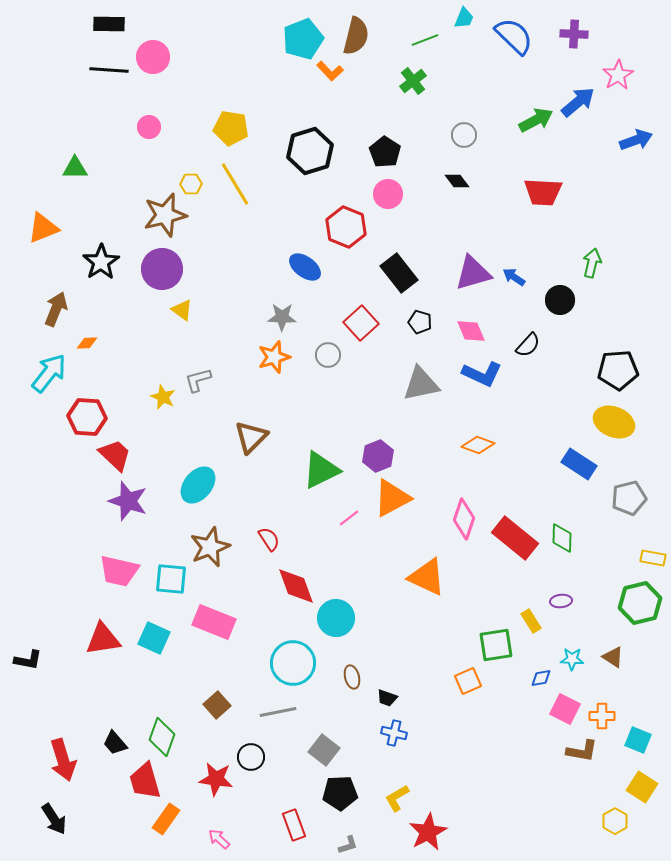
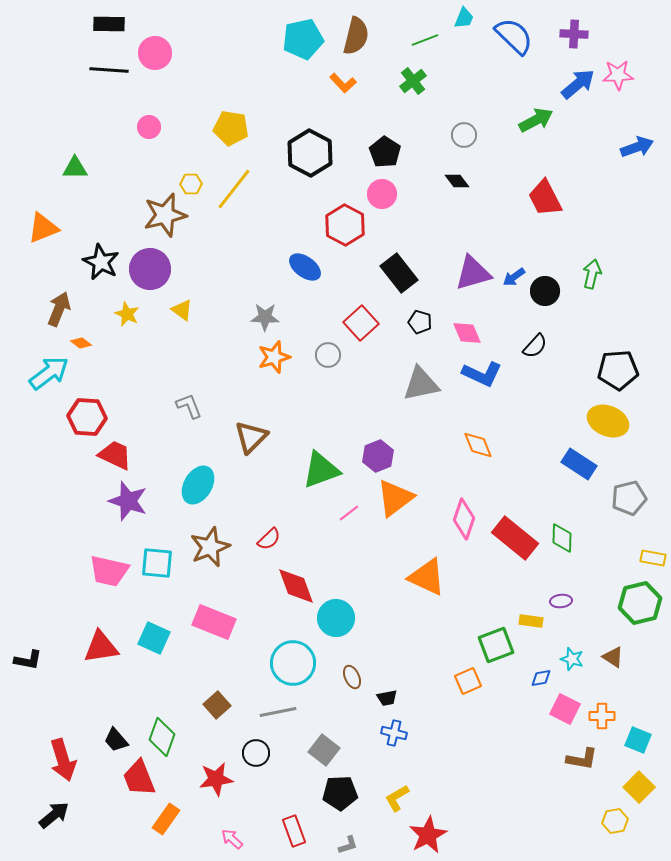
cyan pentagon at (303, 39): rotated 9 degrees clockwise
pink circle at (153, 57): moved 2 px right, 4 px up
orange L-shape at (330, 71): moved 13 px right, 12 px down
pink star at (618, 75): rotated 28 degrees clockwise
blue arrow at (578, 102): moved 18 px up
blue arrow at (636, 140): moved 1 px right, 7 px down
black hexagon at (310, 151): moved 2 px down; rotated 15 degrees counterclockwise
yellow line at (235, 184): moved 1 px left, 5 px down; rotated 69 degrees clockwise
red trapezoid at (543, 192): moved 2 px right, 6 px down; rotated 60 degrees clockwise
pink circle at (388, 194): moved 6 px left
red hexagon at (346, 227): moved 1 px left, 2 px up; rotated 6 degrees clockwise
black star at (101, 262): rotated 12 degrees counterclockwise
green arrow at (592, 263): moved 11 px down
purple circle at (162, 269): moved 12 px left
blue arrow at (514, 277): rotated 70 degrees counterclockwise
black circle at (560, 300): moved 15 px left, 9 px up
brown arrow at (56, 309): moved 3 px right
gray star at (282, 317): moved 17 px left
pink diamond at (471, 331): moved 4 px left, 2 px down
orange diamond at (87, 343): moved 6 px left; rotated 40 degrees clockwise
black semicircle at (528, 345): moved 7 px right, 1 px down
cyan arrow at (49, 373): rotated 15 degrees clockwise
gray L-shape at (198, 380): moved 9 px left, 26 px down; rotated 84 degrees clockwise
yellow star at (163, 397): moved 36 px left, 83 px up
yellow ellipse at (614, 422): moved 6 px left, 1 px up
orange diamond at (478, 445): rotated 48 degrees clockwise
red trapezoid at (115, 455): rotated 18 degrees counterclockwise
green triangle at (321, 470): rotated 6 degrees clockwise
cyan ellipse at (198, 485): rotated 9 degrees counterclockwise
orange triangle at (392, 498): moved 3 px right; rotated 9 degrees counterclockwise
pink line at (349, 518): moved 5 px up
red semicircle at (269, 539): rotated 80 degrees clockwise
pink trapezoid at (119, 571): moved 10 px left
cyan square at (171, 579): moved 14 px left, 16 px up
yellow rectangle at (531, 621): rotated 50 degrees counterclockwise
red triangle at (103, 639): moved 2 px left, 8 px down
green square at (496, 645): rotated 12 degrees counterclockwise
cyan star at (572, 659): rotated 15 degrees clockwise
brown ellipse at (352, 677): rotated 10 degrees counterclockwise
black trapezoid at (387, 698): rotated 30 degrees counterclockwise
black trapezoid at (115, 743): moved 1 px right, 3 px up
brown L-shape at (582, 751): moved 8 px down
black circle at (251, 757): moved 5 px right, 4 px up
red star at (216, 779): rotated 16 degrees counterclockwise
red trapezoid at (145, 781): moved 6 px left, 3 px up; rotated 6 degrees counterclockwise
yellow square at (642, 787): moved 3 px left; rotated 12 degrees clockwise
black arrow at (54, 819): moved 4 px up; rotated 96 degrees counterclockwise
yellow hexagon at (615, 821): rotated 20 degrees clockwise
red rectangle at (294, 825): moved 6 px down
red star at (428, 832): moved 3 px down
pink arrow at (219, 839): moved 13 px right
